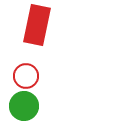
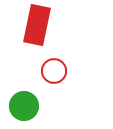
red circle: moved 28 px right, 5 px up
